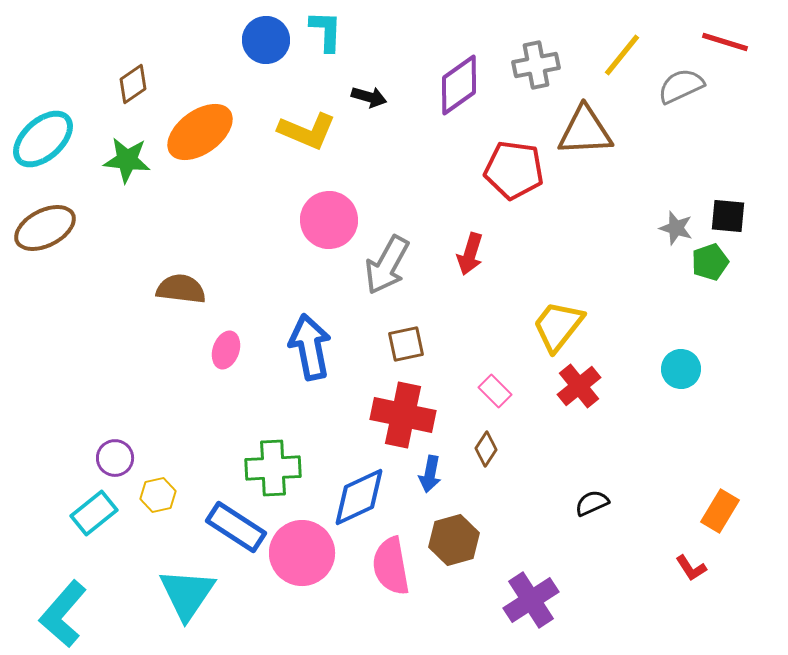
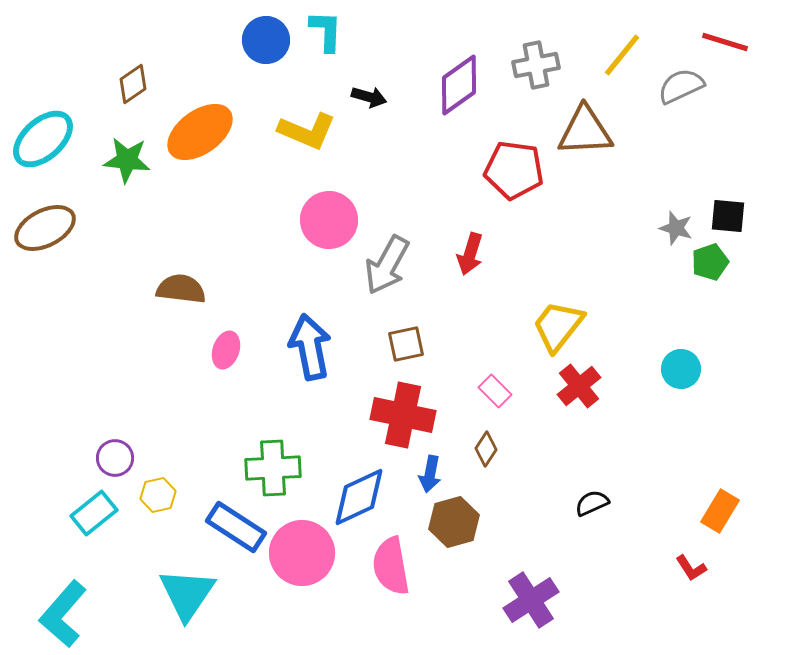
brown hexagon at (454, 540): moved 18 px up
